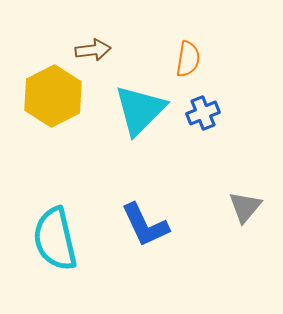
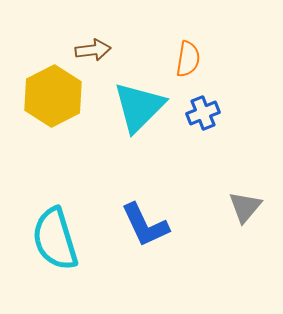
cyan triangle: moved 1 px left, 3 px up
cyan semicircle: rotated 4 degrees counterclockwise
